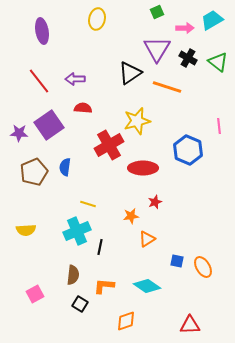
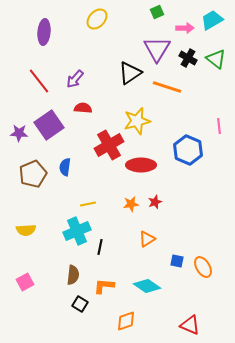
yellow ellipse: rotated 30 degrees clockwise
purple ellipse: moved 2 px right, 1 px down; rotated 15 degrees clockwise
green triangle: moved 2 px left, 3 px up
purple arrow: rotated 48 degrees counterclockwise
red ellipse: moved 2 px left, 3 px up
brown pentagon: moved 1 px left, 2 px down
yellow line: rotated 28 degrees counterclockwise
orange star: moved 12 px up
pink square: moved 10 px left, 12 px up
red triangle: rotated 25 degrees clockwise
